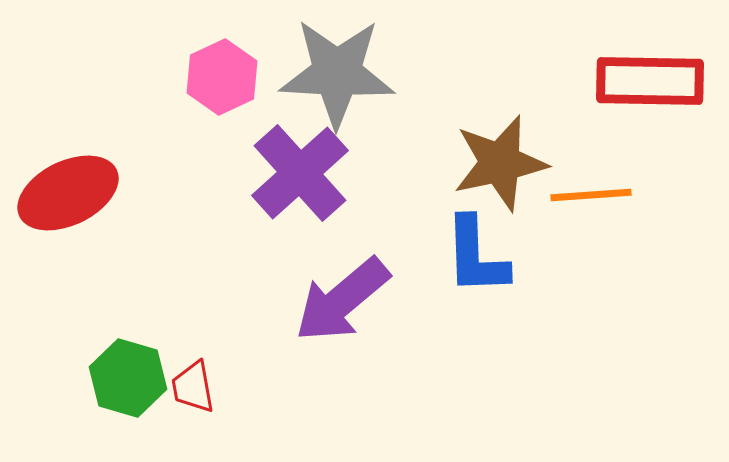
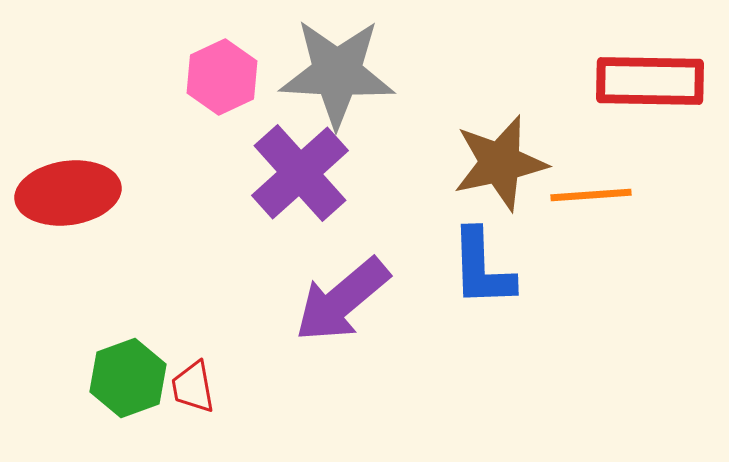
red ellipse: rotated 18 degrees clockwise
blue L-shape: moved 6 px right, 12 px down
green hexagon: rotated 24 degrees clockwise
